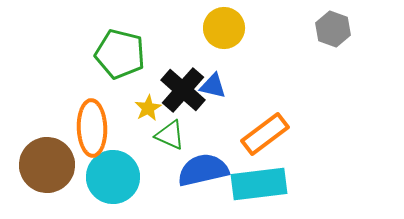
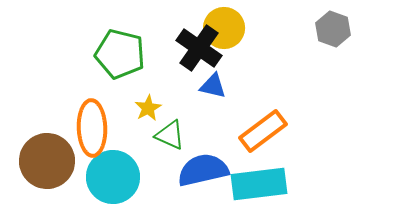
black cross: moved 16 px right, 42 px up; rotated 6 degrees counterclockwise
orange rectangle: moved 2 px left, 3 px up
brown circle: moved 4 px up
